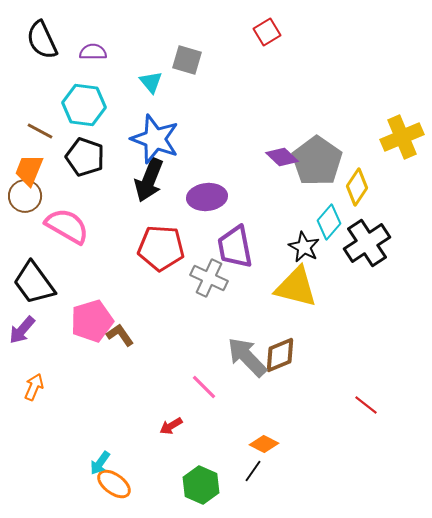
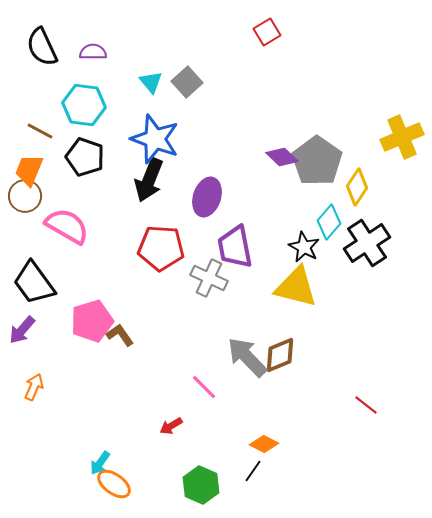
black semicircle: moved 7 px down
gray square: moved 22 px down; rotated 32 degrees clockwise
purple ellipse: rotated 66 degrees counterclockwise
